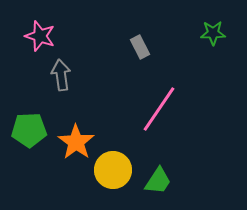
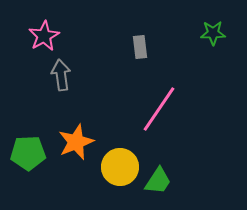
pink star: moved 4 px right; rotated 24 degrees clockwise
gray rectangle: rotated 20 degrees clockwise
green pentagon: moved 1 px left, 23 px down
orange star: rotated 15 degrees clockwise
yellow circle: moved 7 px right, 3 px up
